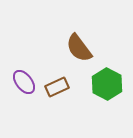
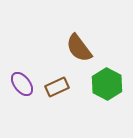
purple ellipse: moved 2 px left, 2 px down
